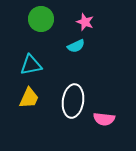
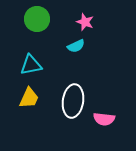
green circle: moved 4 px left
